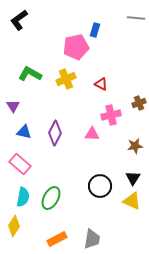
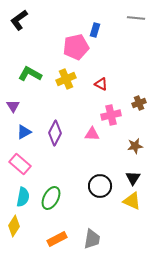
blue triangle: rotated 42 degrees counterclockwise
